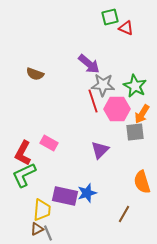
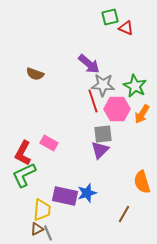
gray square: moved 32 px left, 2 px down
